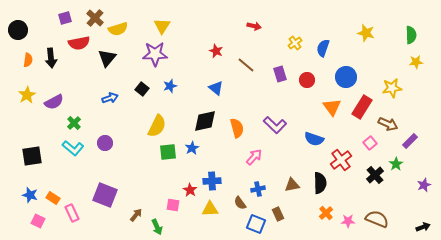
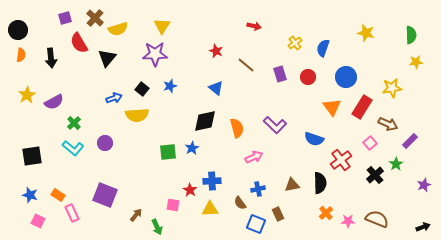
red semicircle at (79, 43): rotated 70 degrees clockwise
orange semicircle at (28, 60): moved 7 px left, 5 px up
red circle at (307, 80): moved 1 px right, 3 px up
blue arrow at (110, 98): moved 4 px right
yellow semicircle at (157, 126): moved 20 px left, 11 px up; rotated 60 degrees clockwise
pink arrow at (254, 157): rotated 24 degrees clockwise
orange rectangle at (53, 198): moved 5 px right, 3 px up
